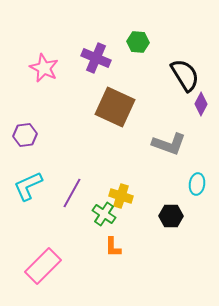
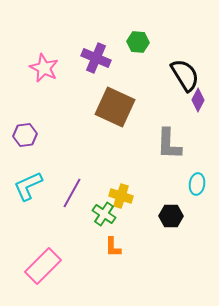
purple diamond: moved 3 px left, 4 px up
gray L-shape: rotated 72 degrees clockwise
